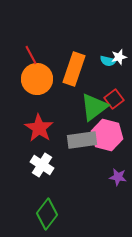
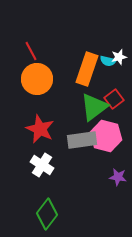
red line: moved 4 px up
orange rectangle: moved 13 px right
red star: moved 1 px right, 1 px down; rotated 8 degrees counterclockwise
pink hexagon: moved 1 px left, 1 px down
